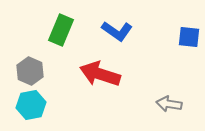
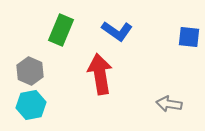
red arrow: rotated 63 degrees clockwise
